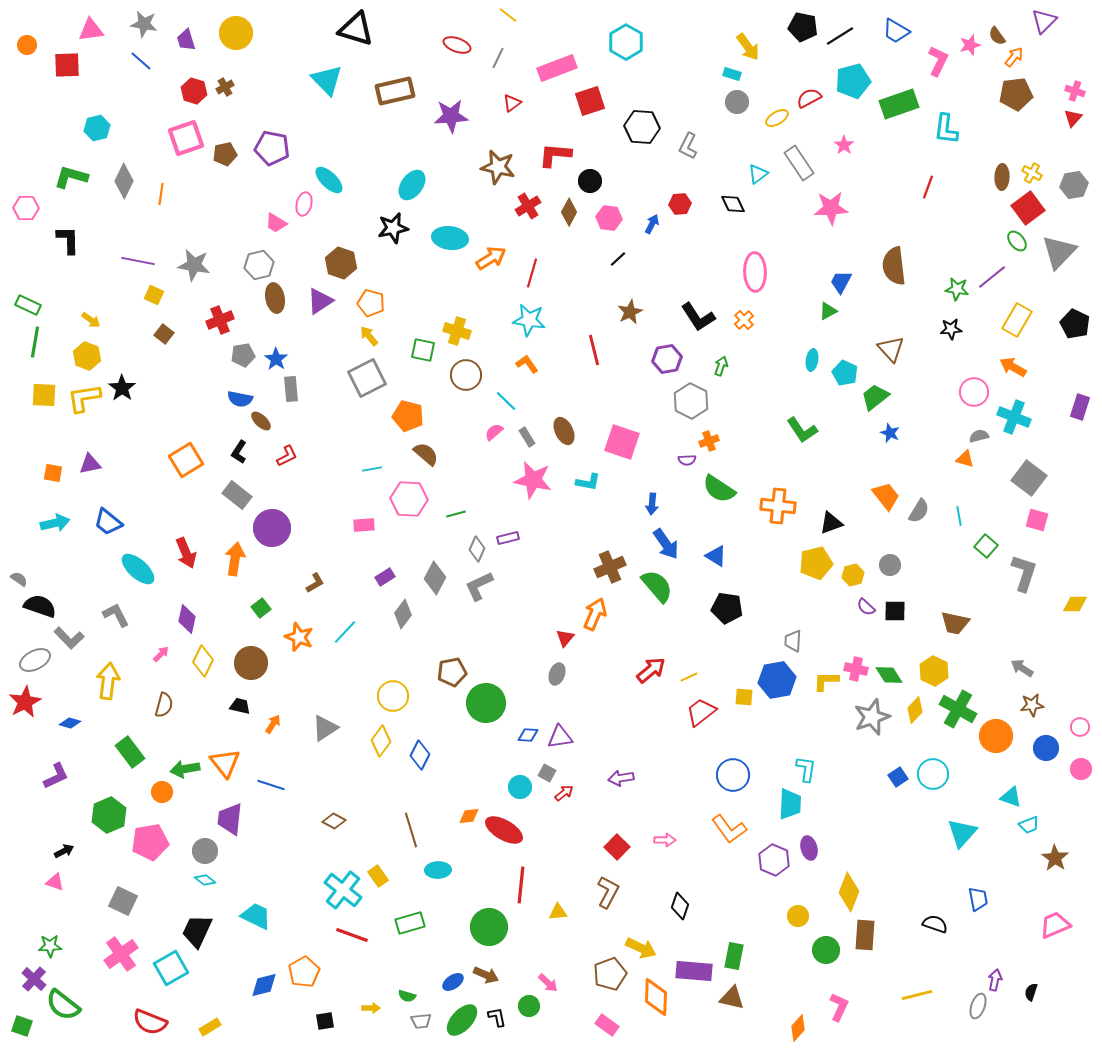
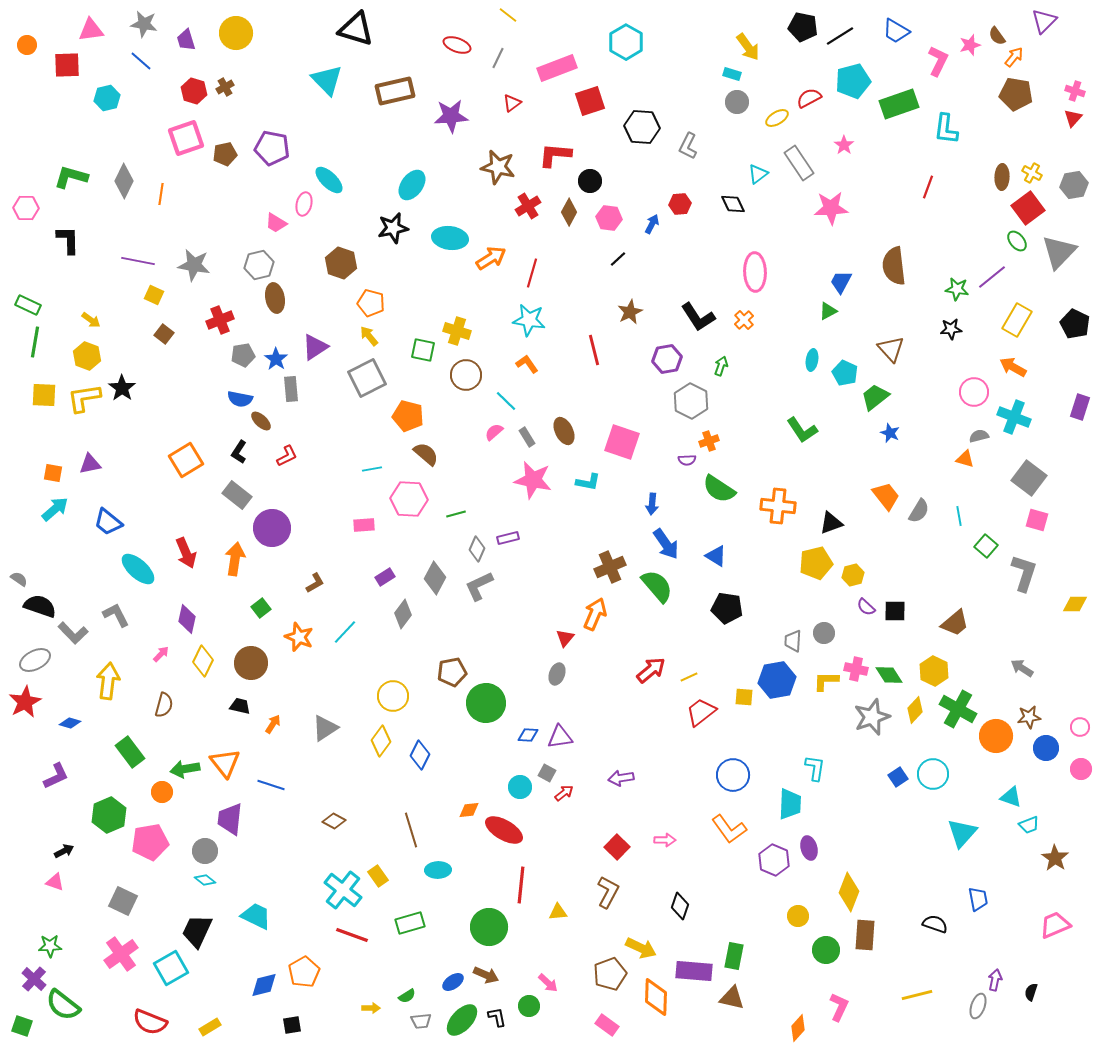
brown pentagon at (1016, 94): rotated 16 degrees clockwise
cyan hexagon at (97, 128): moved 10 px right, 30 px up
purple triangle at (320, 301): moved 5 px left, 46 px down
cyan arrow at (55, 523): moved 14 px up; rotated 28 degrees counterclockwise
gray circle at (890, 565): moved 66 px left, 68 px down
brown trapezoid at (955, 623): rotated 52 degrees counterclockwise
gray L-shape at (69, 638): moved 4 px right, 5 px up
brown star at (1032, 705): moved 3 px left, 12 px down
cyan L-shape at (806, 769): moved 9 px right, 1 px up
orange diamond at (469, 816): moved 6 px up
green semicircle at (407, 996): rotated 48 degrees counterclockwise
black square at (325, 1021): moved 33 px left, 4 px down
